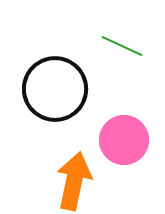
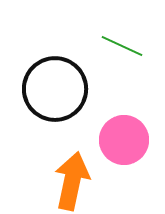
orange arrow: moved 2 px left
